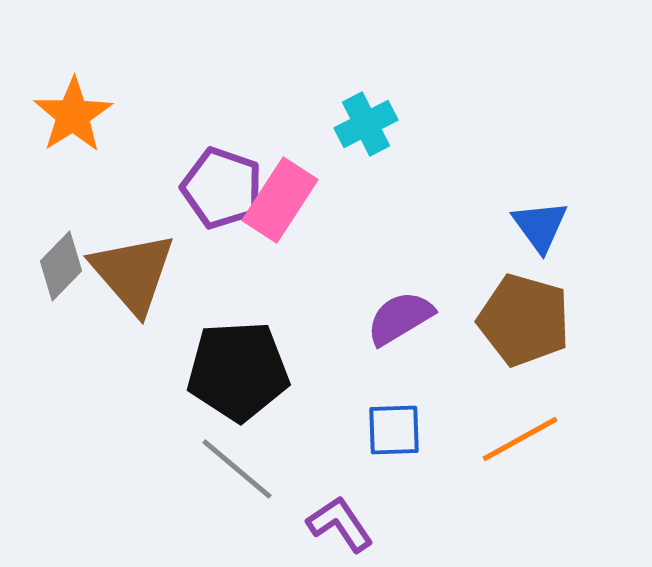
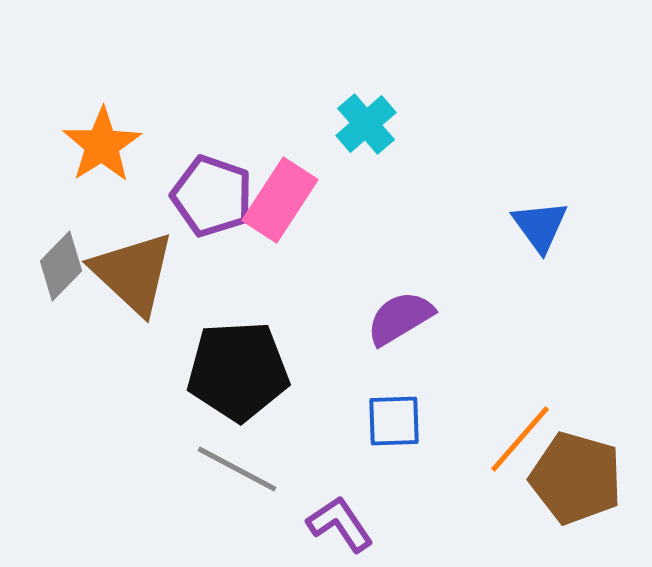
orange star: moved 29 px right, 30 px down
cyan cross: rotated 14 degrees counterclockwise
purple pentagon: moved 10 px left, 8 px down
brown triangle: rotated 6 degrees counterclockwise
brown pentagon: moved 52 px right, 158 px down
blue square: moved 9 px up
orange line: rotated 20 degrees counterclockwise
gray line: rotated 12 degrees counterclockwise
